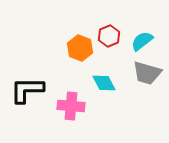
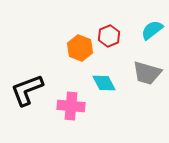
cyan semicircle: moved 10 px right, 11 px up
black L-shape: rotated 21 degrees counterclockwise
